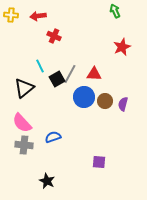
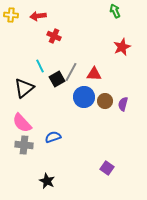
gray line: moved 1 px right, 2 px up
purple square: moved 8 px right, 6 px down; rotated 32 degrees clockwise
